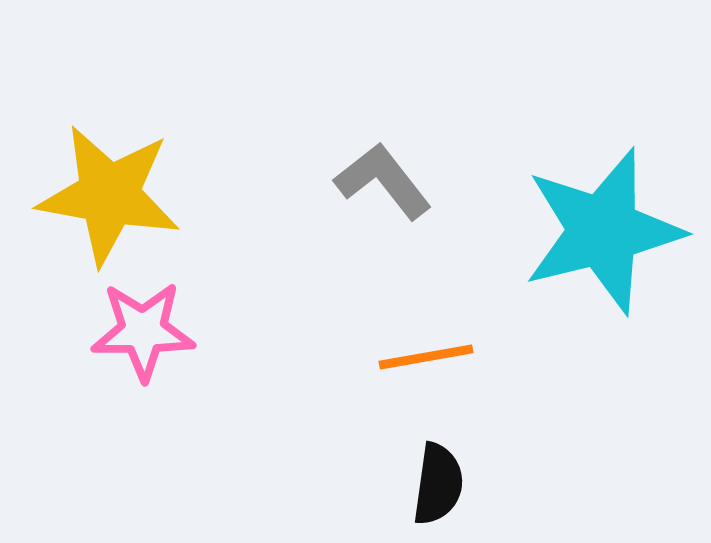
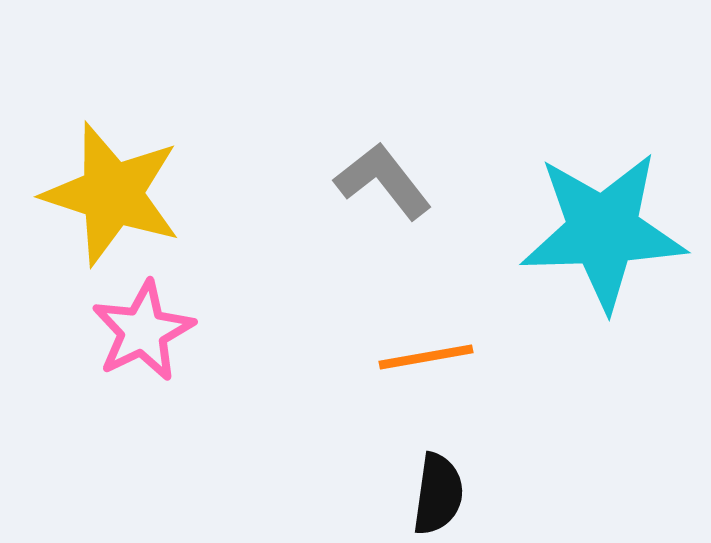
yellow star: moved 3 px right, 1 px up; rotated 8 degrees clockwise
cyan star: rotated 12 degrees clockwise
pink star: rotated 26 degrees counterclockwise
black semicircle: moved 10 px down
